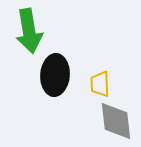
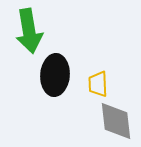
yellow trapezoid: moved 2 px left
